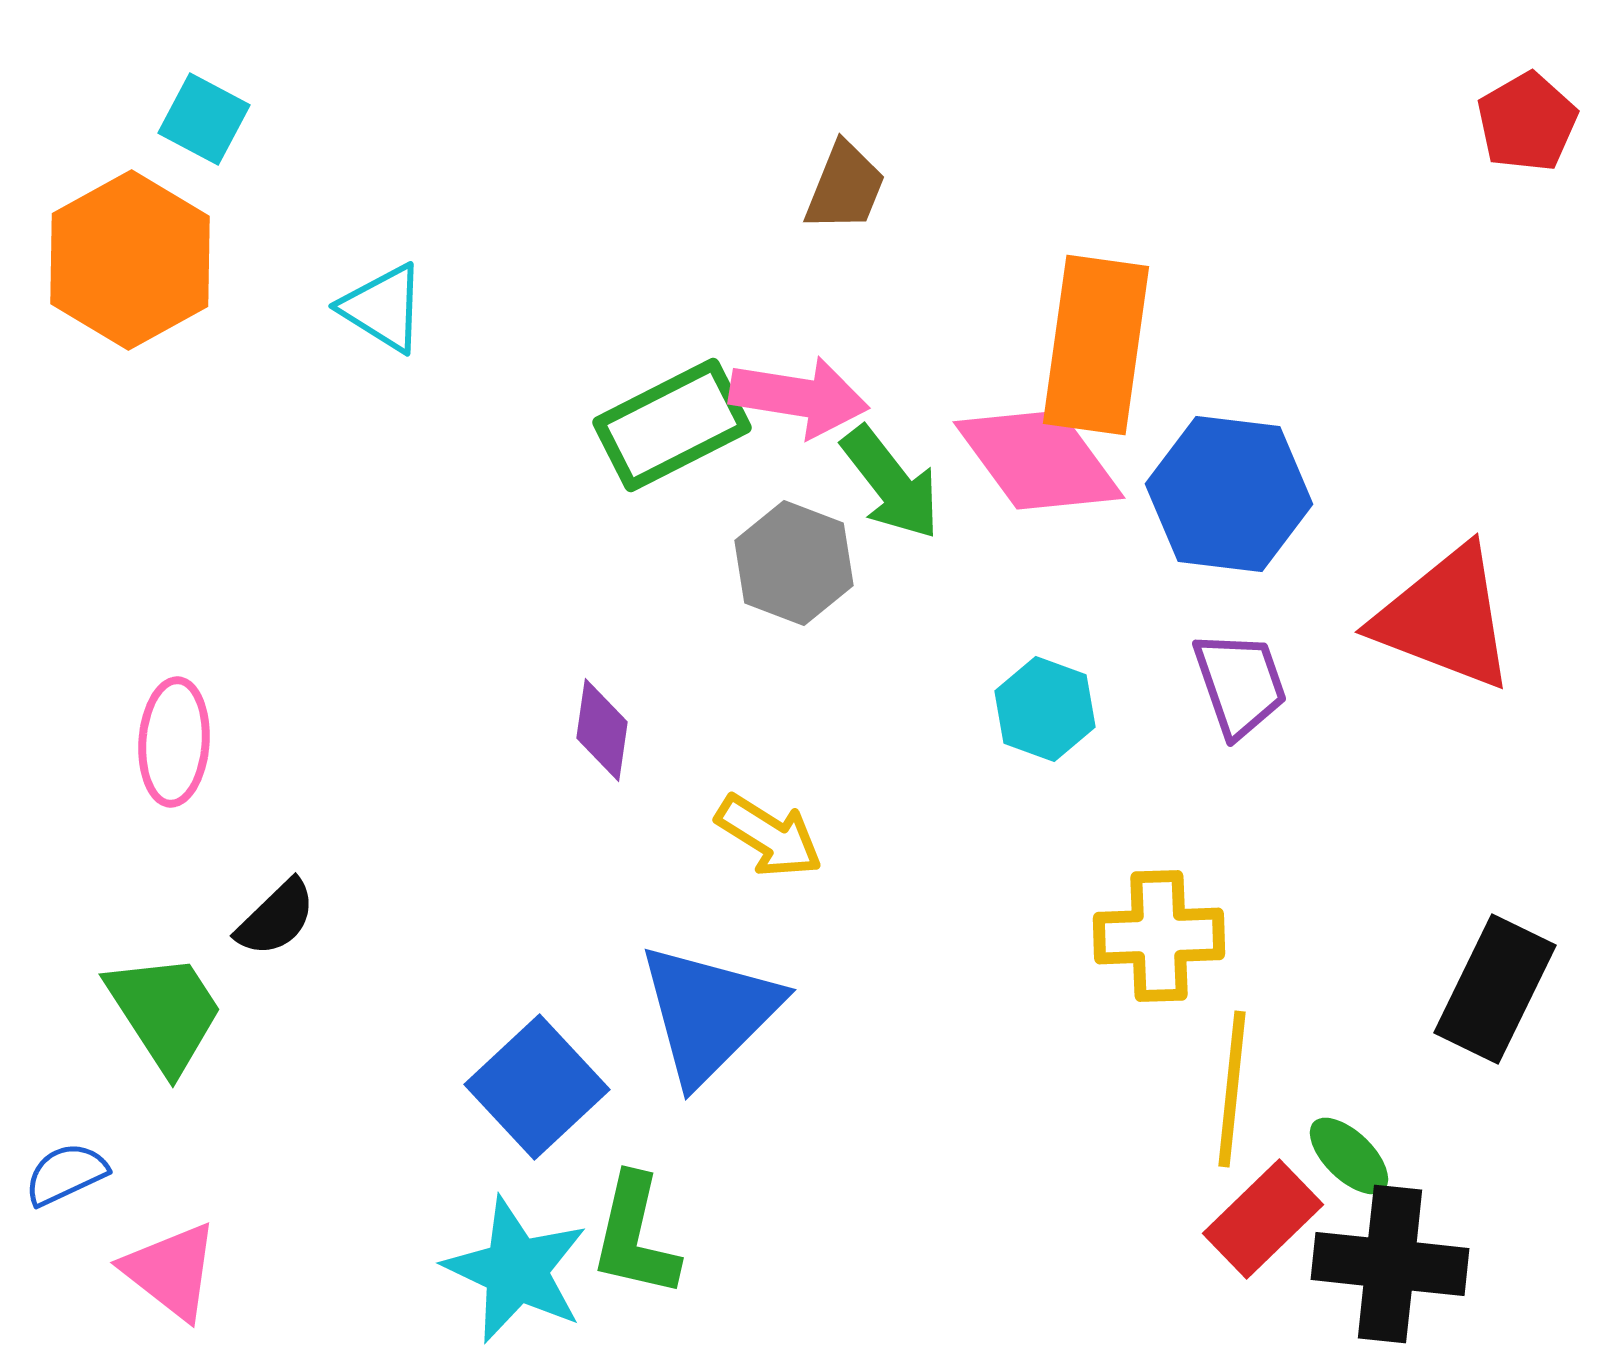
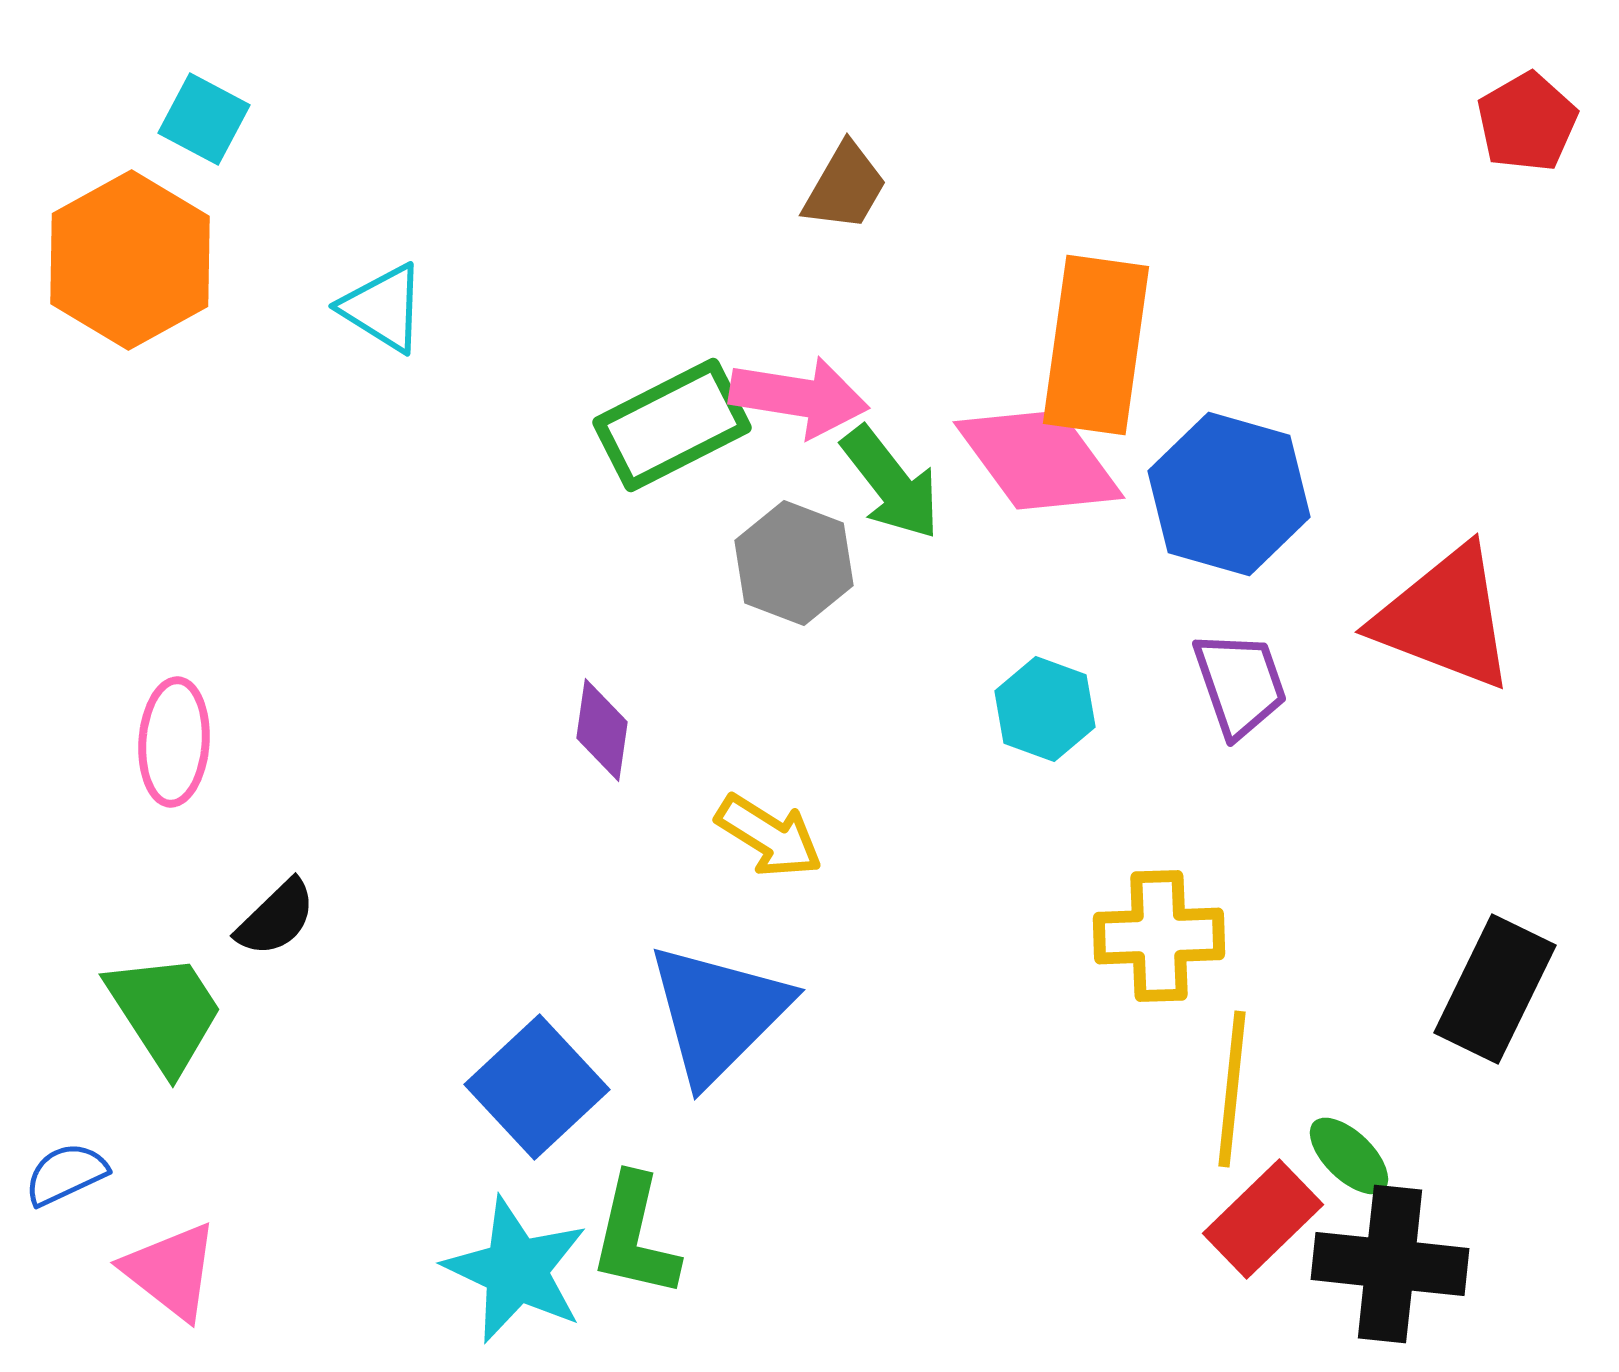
brown trapezoid: rotated 8 degrees clockwise
blue hexagon: rotated 9 degrees clockwise
blue triangle: moved 9 px right
